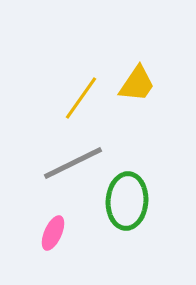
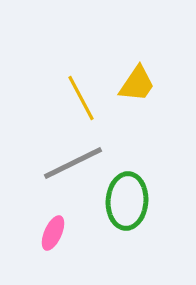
yellow line: rotated 63 degrees counterclockwise
